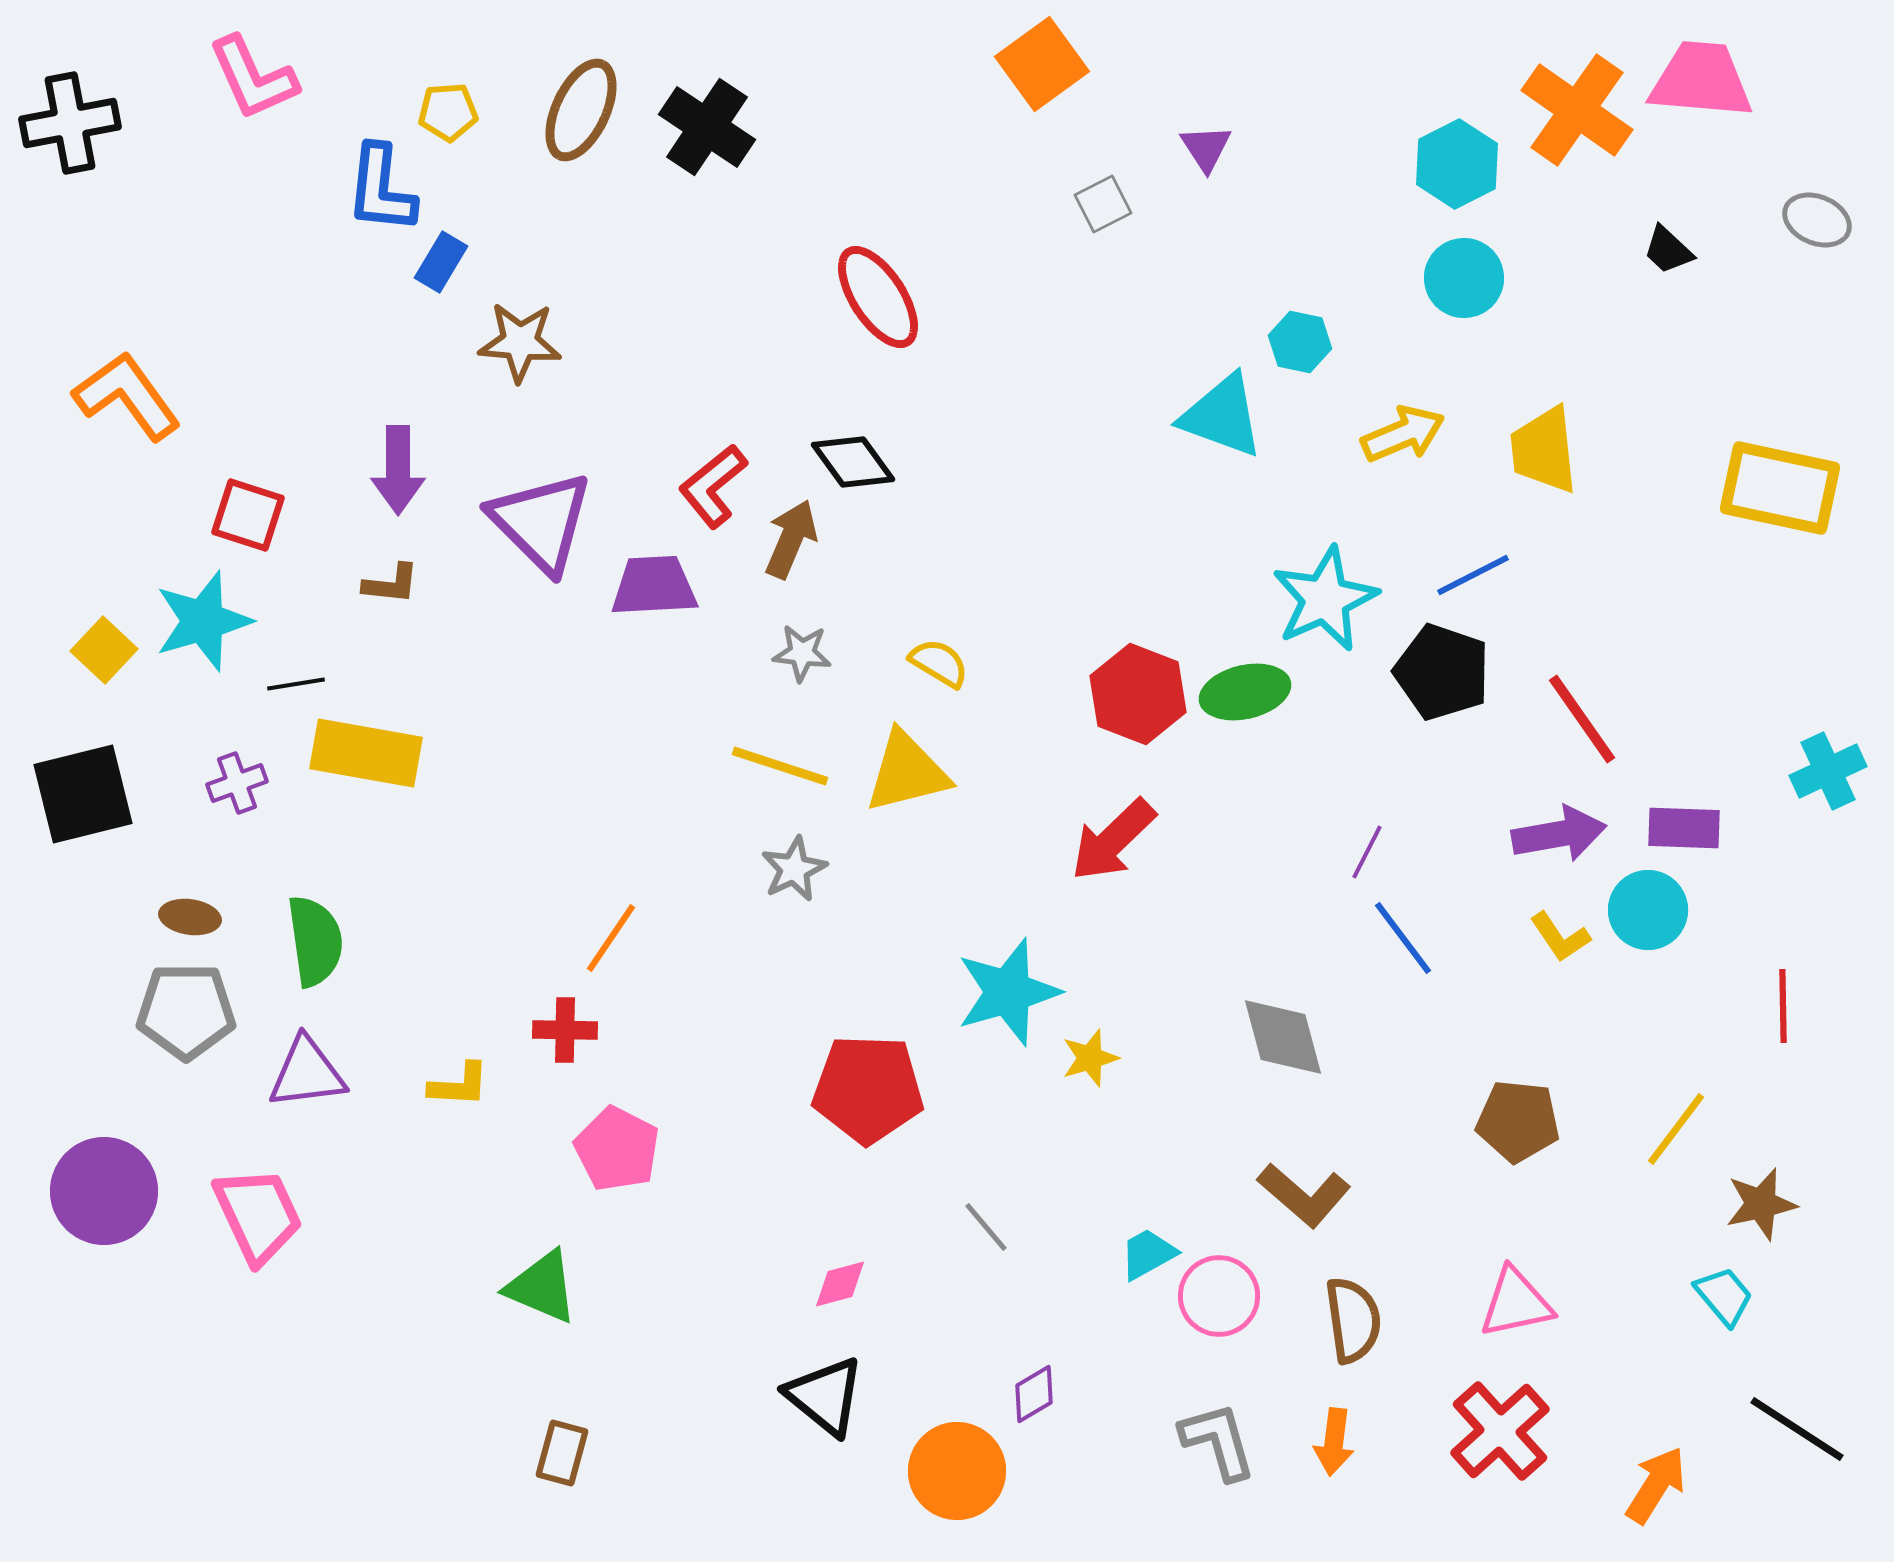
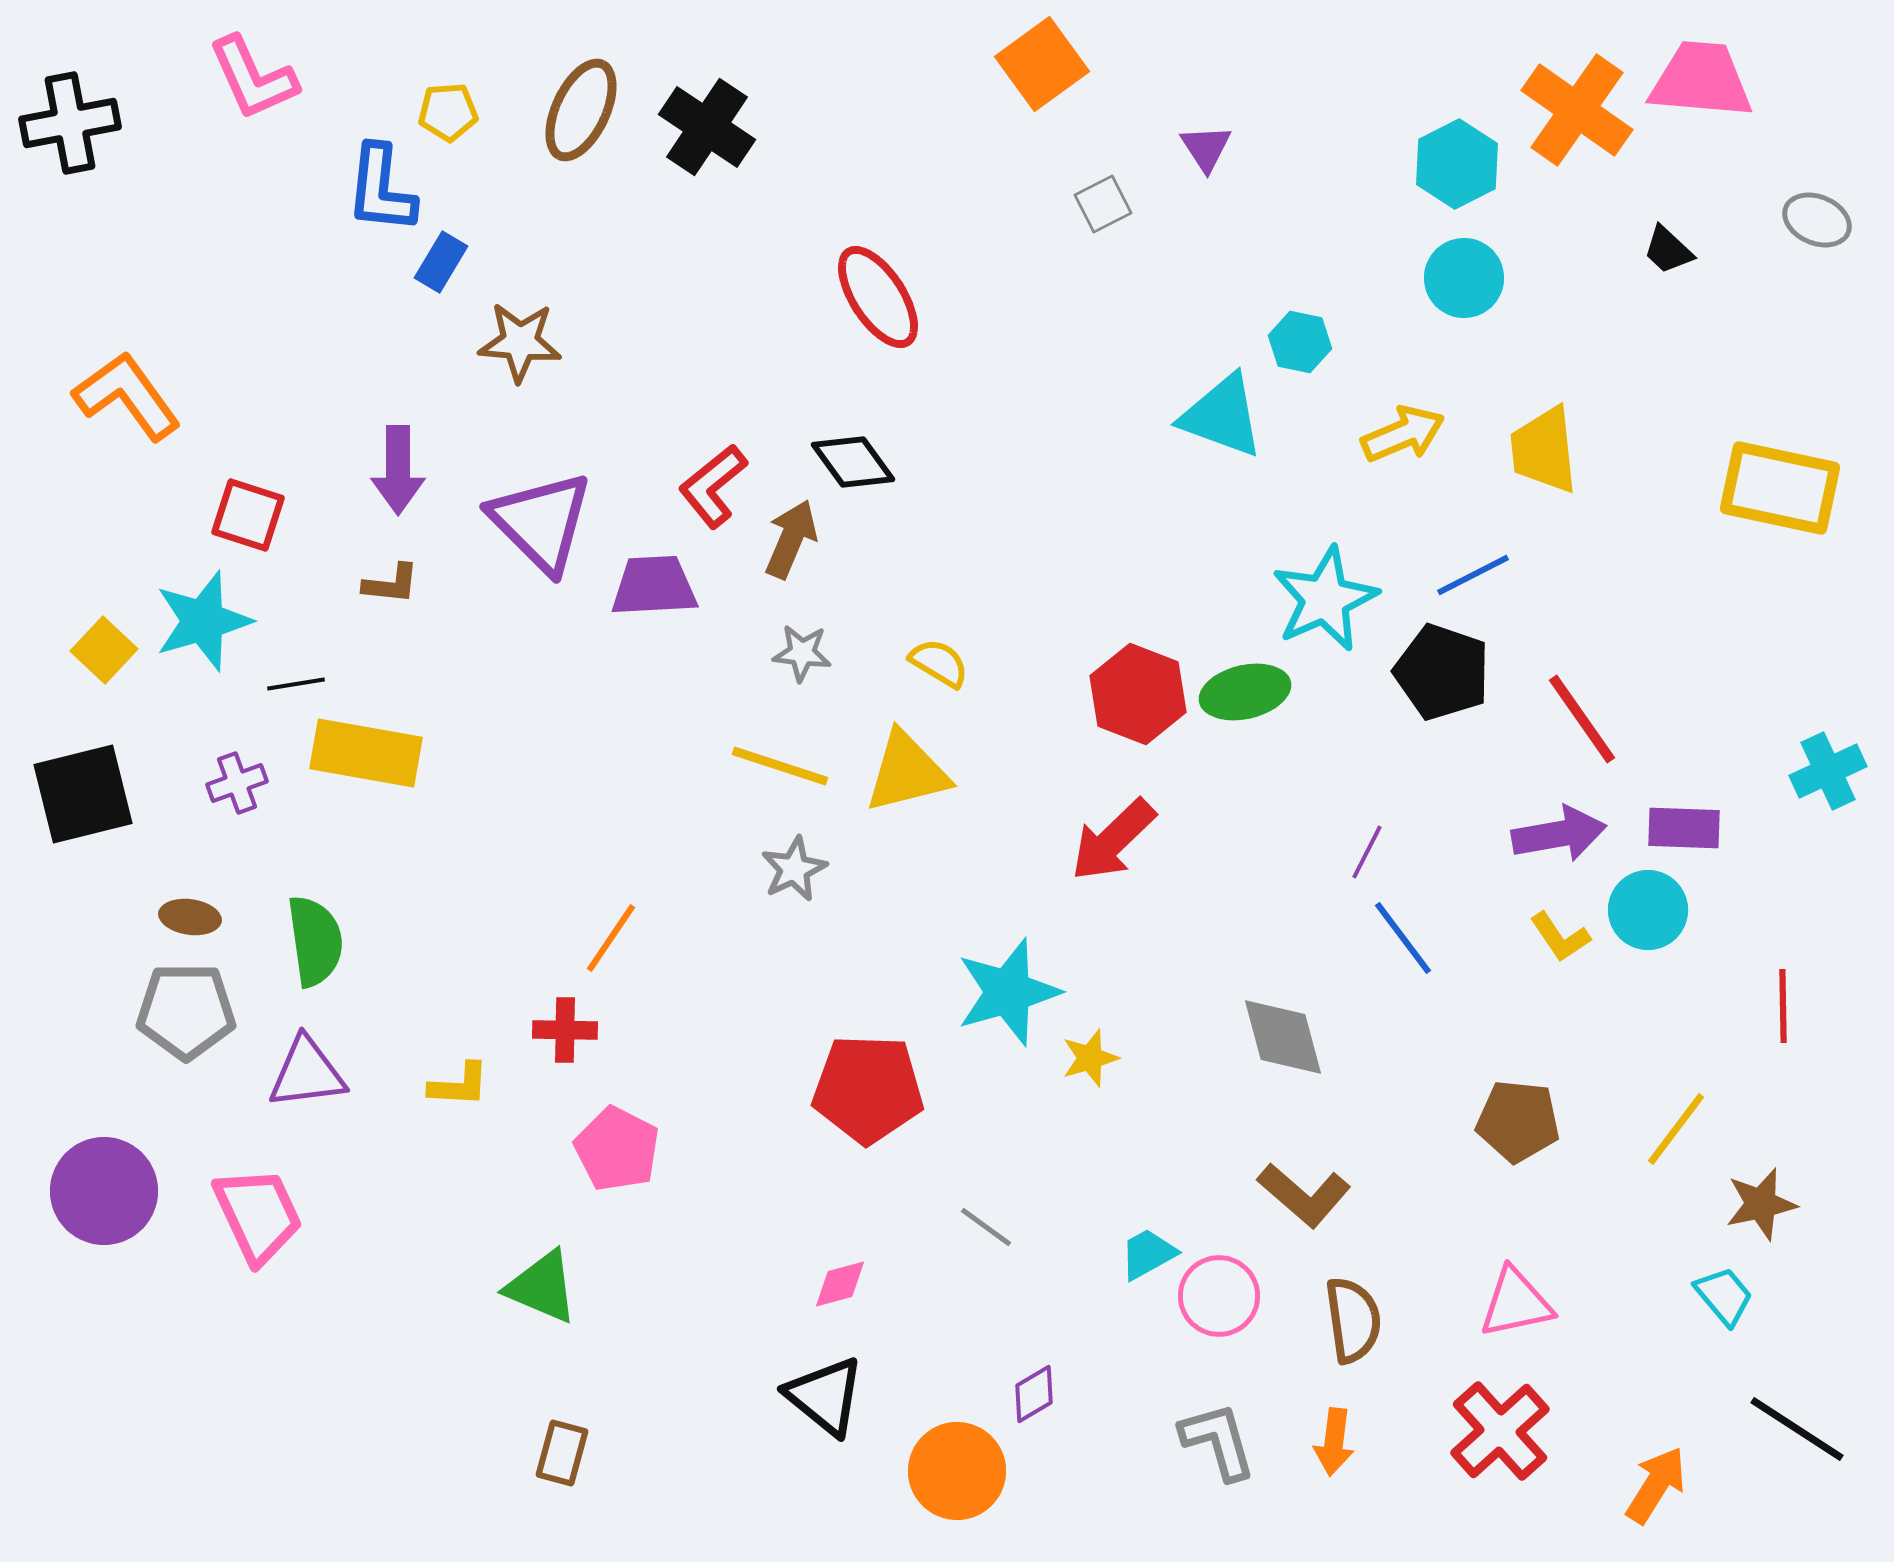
gray line at (986, 1227): rotated 14 degrees counterclockwise
